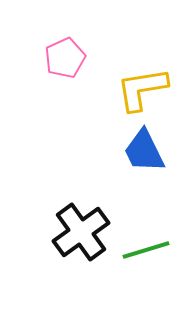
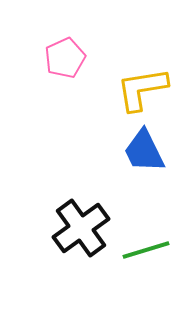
black cross: moved 4 px up
